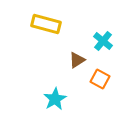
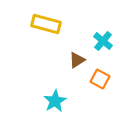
cyan star: moved 2 px down
